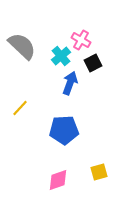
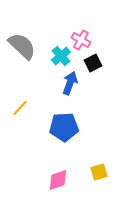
blue pentagon: moved 3 px up
